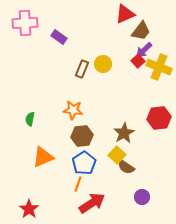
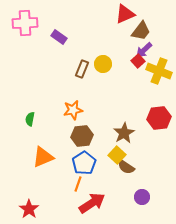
yellow cross: moved 4 px down
orange star: rotated 18 degrees counterclockwise
